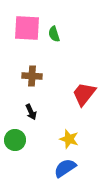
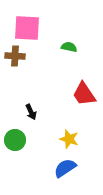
green semicircle: moved 15 px right, 13 px down; rotated 119 degrees clockwise
brown cross: moved 17 px left, 20 px up
red trapezoid: rotated 72 degrees counterclockwise
